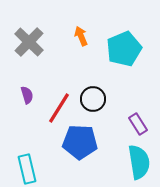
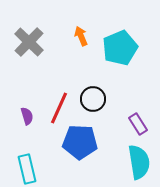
cyan pentagon: moved 4 px left, 1 px up
purple semicircle: moved 21 px down
red line: rotated 8 degrees counterclockwise
